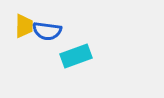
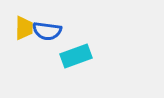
yellow trapezoid: moved 2 px down
